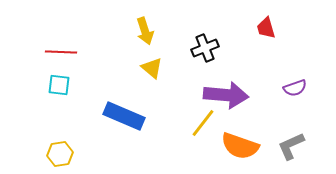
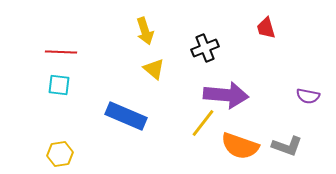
yellow triangle: moved 2 px right, 1 px down
purple semicircle: moved 13 px right, 8 px down; rotated 30 degrees clockwise
blue rectangle: moved 2 px right
gray L-shape: moved 4 px left; rotated 136 degrees counterclockwise
